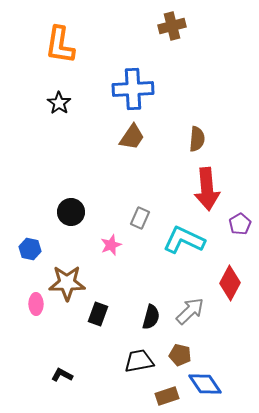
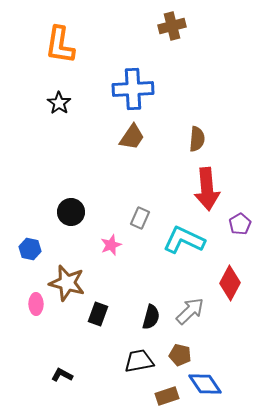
brown star: rotated 15 degrees clockwise
